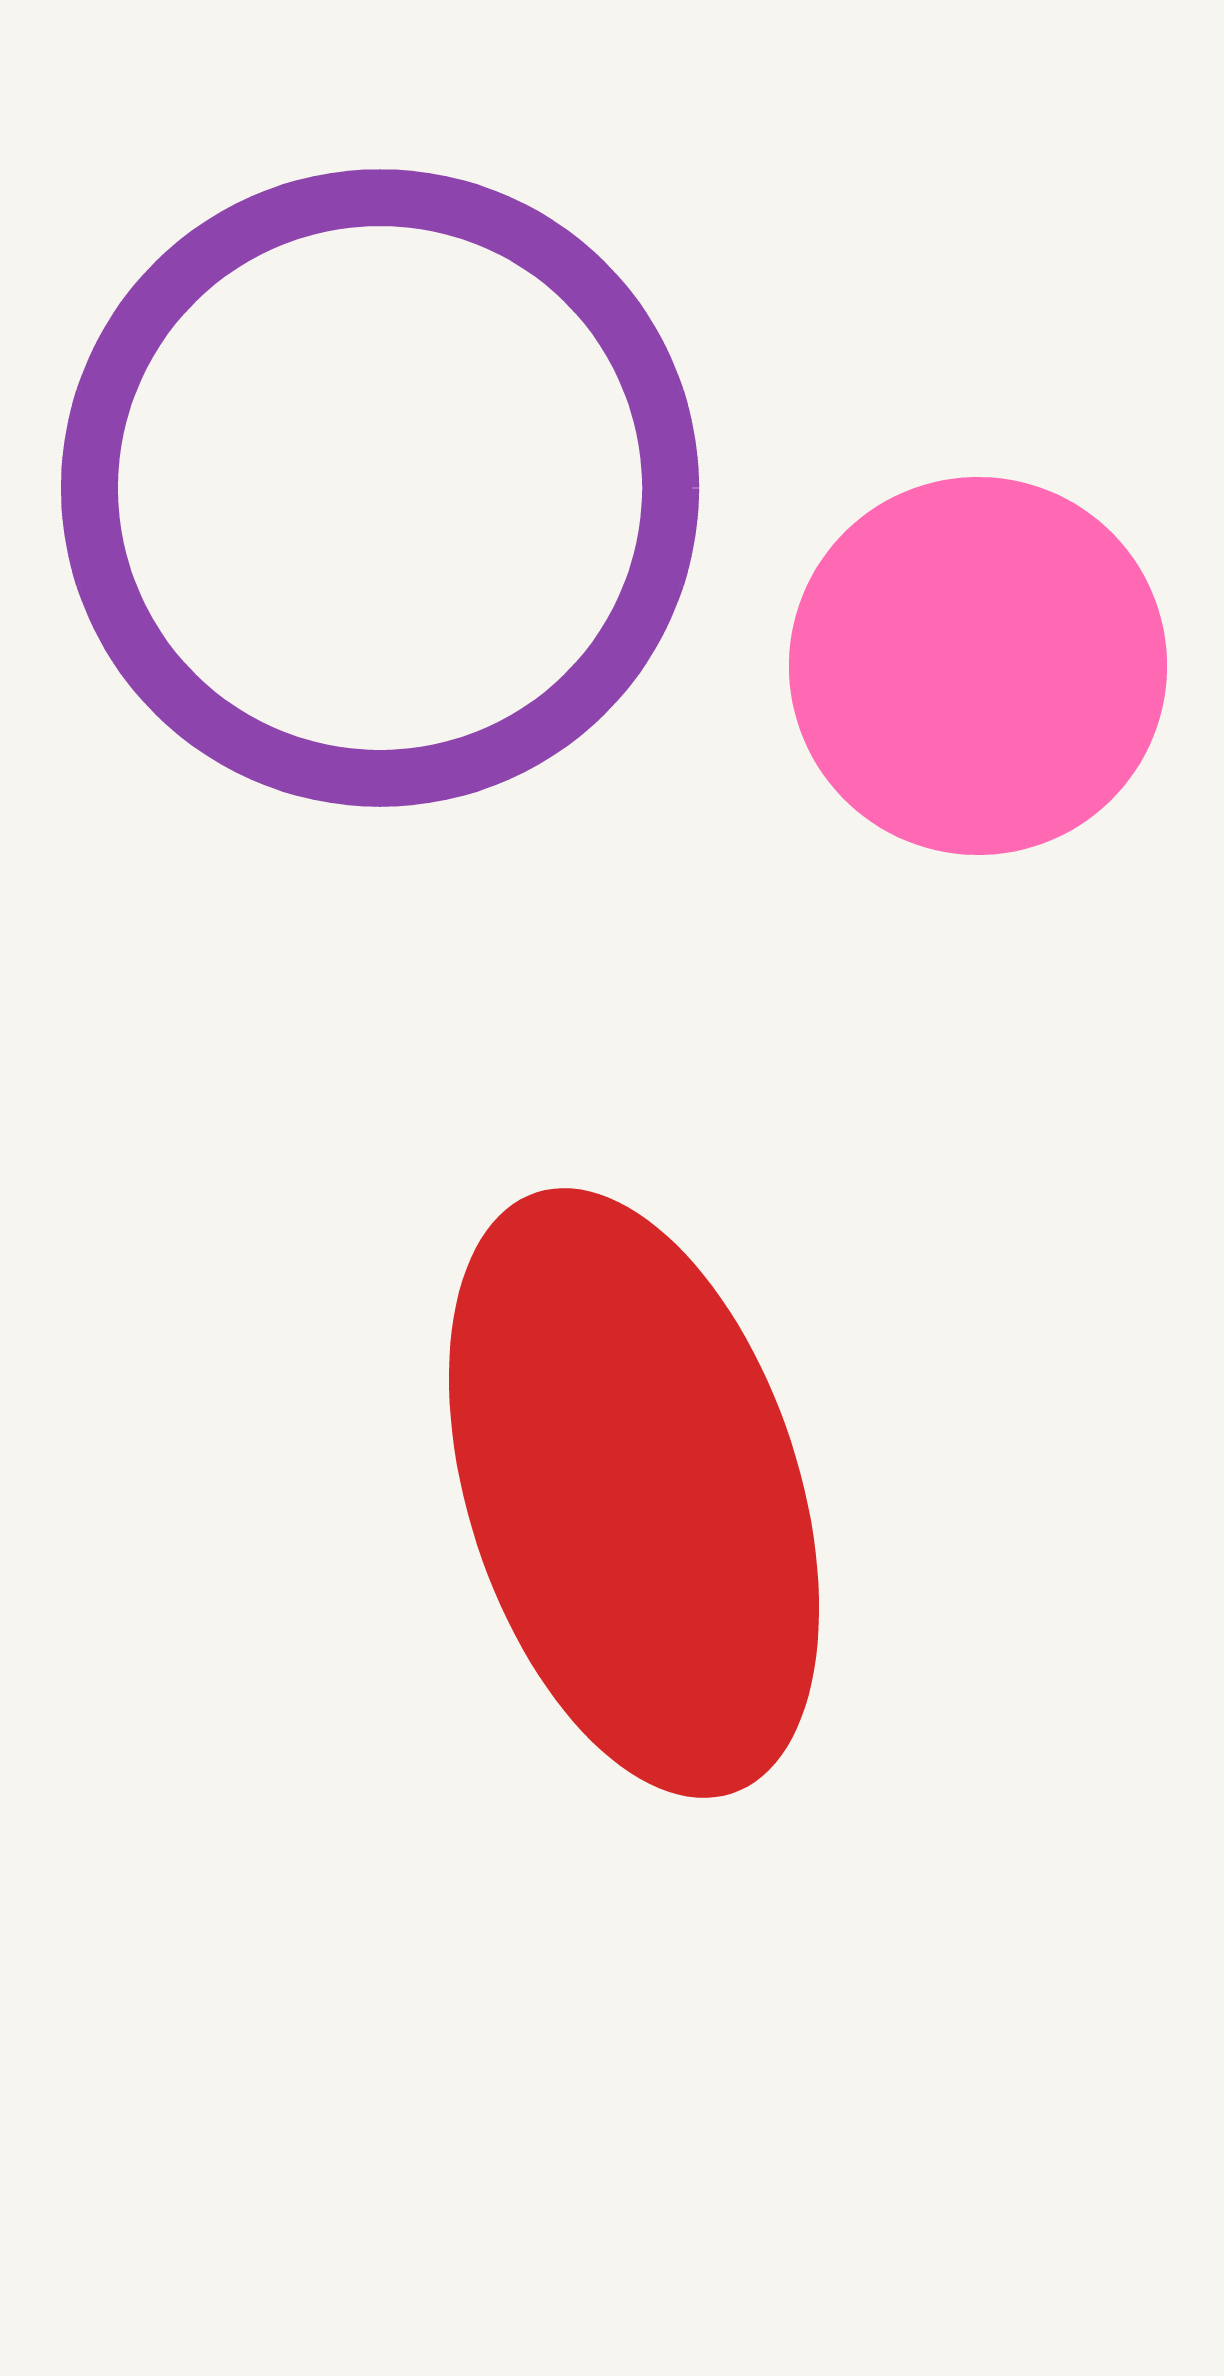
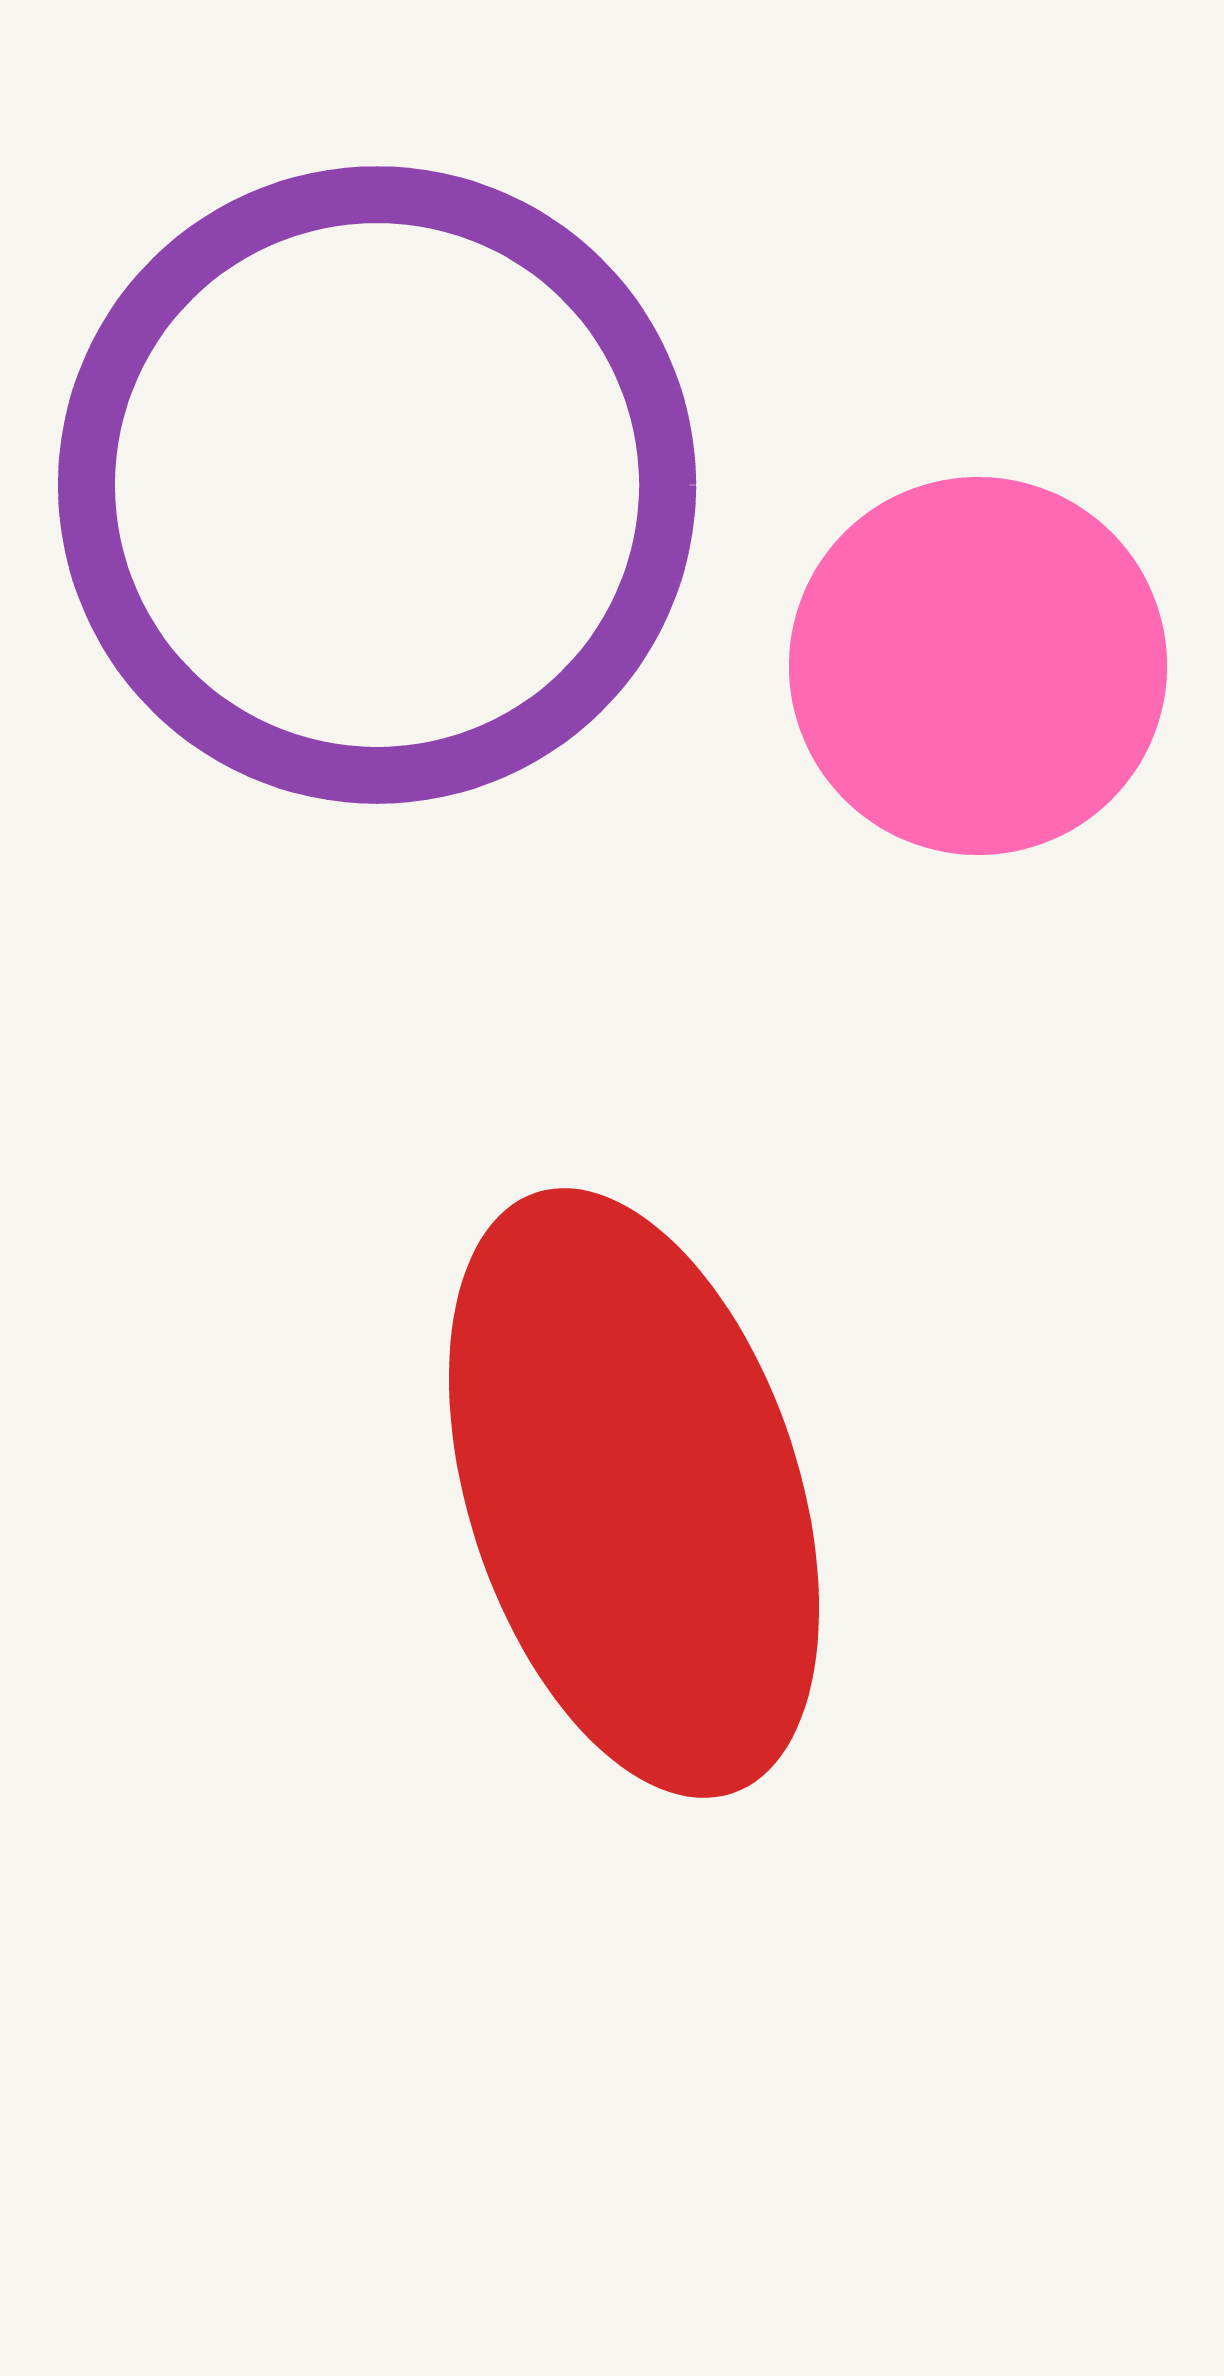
purple circle: moved 3 px left, 3 px up
